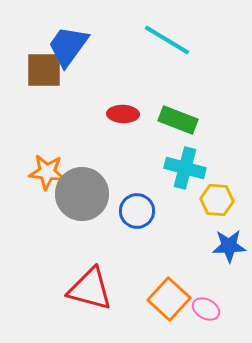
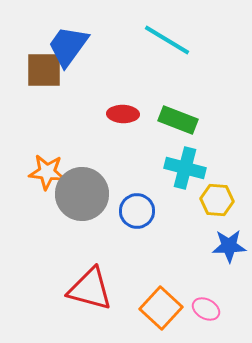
orange square: moved 8 px left, 9 px down
